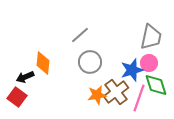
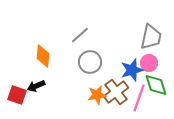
orange diamond: moved 7 px up
black arrow: moved 11 px right, 9 px down
red square: moved 2 px up; rotated 18 degrees counterclockwise
